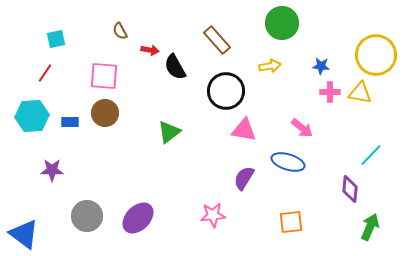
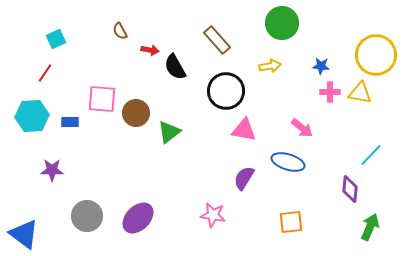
cyan square: rotated 12 degrees counterclockwise
pink square: moved 2 px left, 23 px down
brown circle: moved 31 px right
pink star: rotated 15 degrees clockwise
